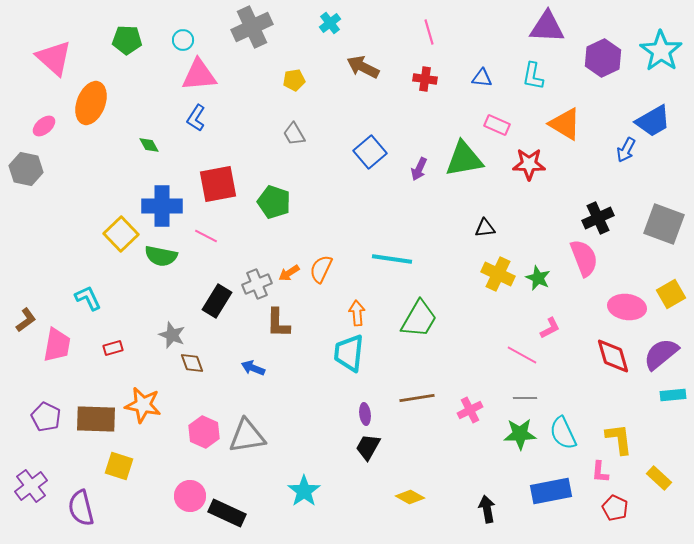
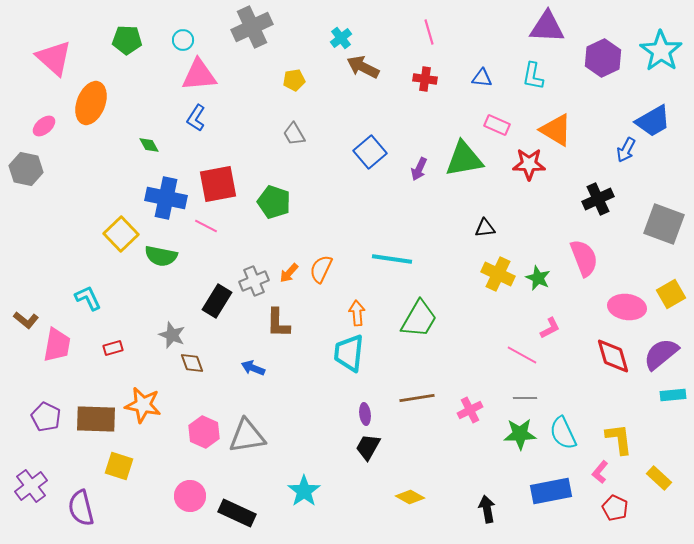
cyan cross at (330, 23): moved 11 px right, 15 px down
orange triangle at (565, 124): moved 9 px left, 6 px down
blue cross at (162, 206): moved 4 px right, 8 px up; rotated 12 degrees clockwise
black cross at (598, 218): moved 19 px up
pink line at (206, 236): moved 10 px up
orange arrow at (289, 273): rotated 15 degrees counterclockwise
gray cross at (257, 284): moved 3 px left, 3 px up
brown L-shape at (26, 320): rotated 75 degrees clockwise
pink L-shape at (600, 472): rotated 35 degrees clockwise
black rectangle at (227, 513): moved 10 px right
